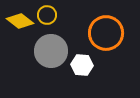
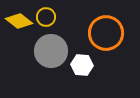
yellow circle: moved 1 px left, 2 px down
yellow diamond: moved 1 px left
